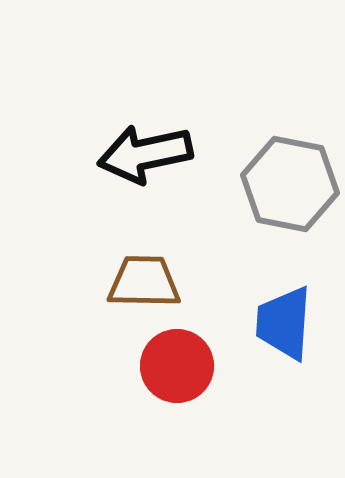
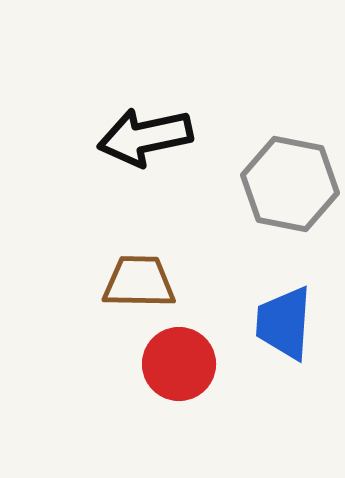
black arrow: moved 17 px up
brown trapezoid: moved 5 px left
red circle: moved 2 px right, 2 px up
